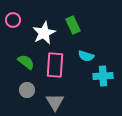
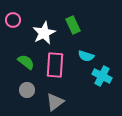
cyan cross: moved 1 px left; rotated 30 degrees clockwise
gray triangle: rotated 24 degrees clockwise
